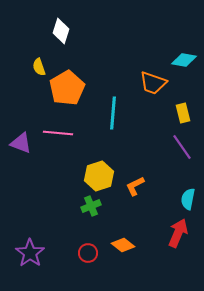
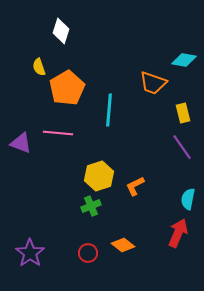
cyan line: moved 4 px left, 3 px up
